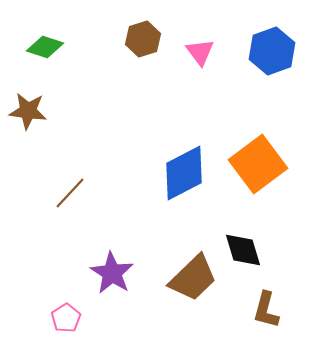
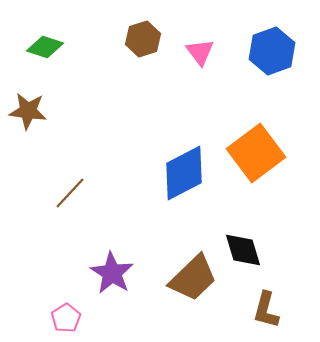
orange square: moved 2 px left, 11 px up
